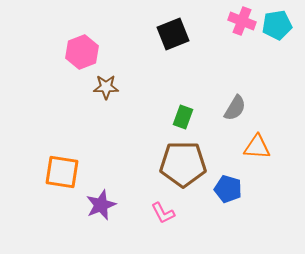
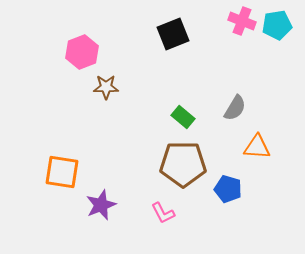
green rectangle: rotated 70 degrees counterclockwise
